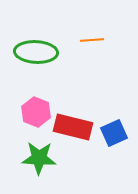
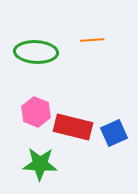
green star: moved 1 px right, 6 px down
